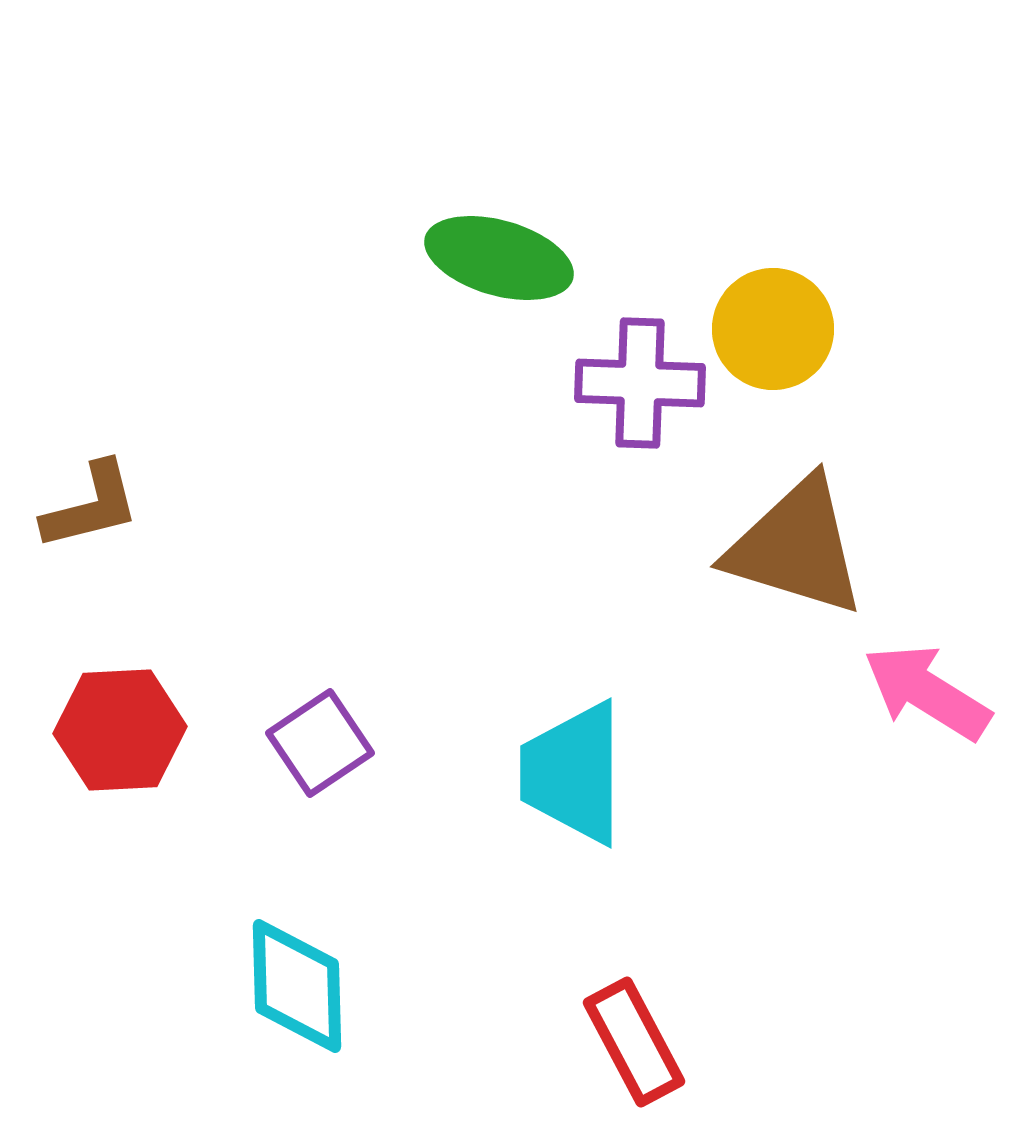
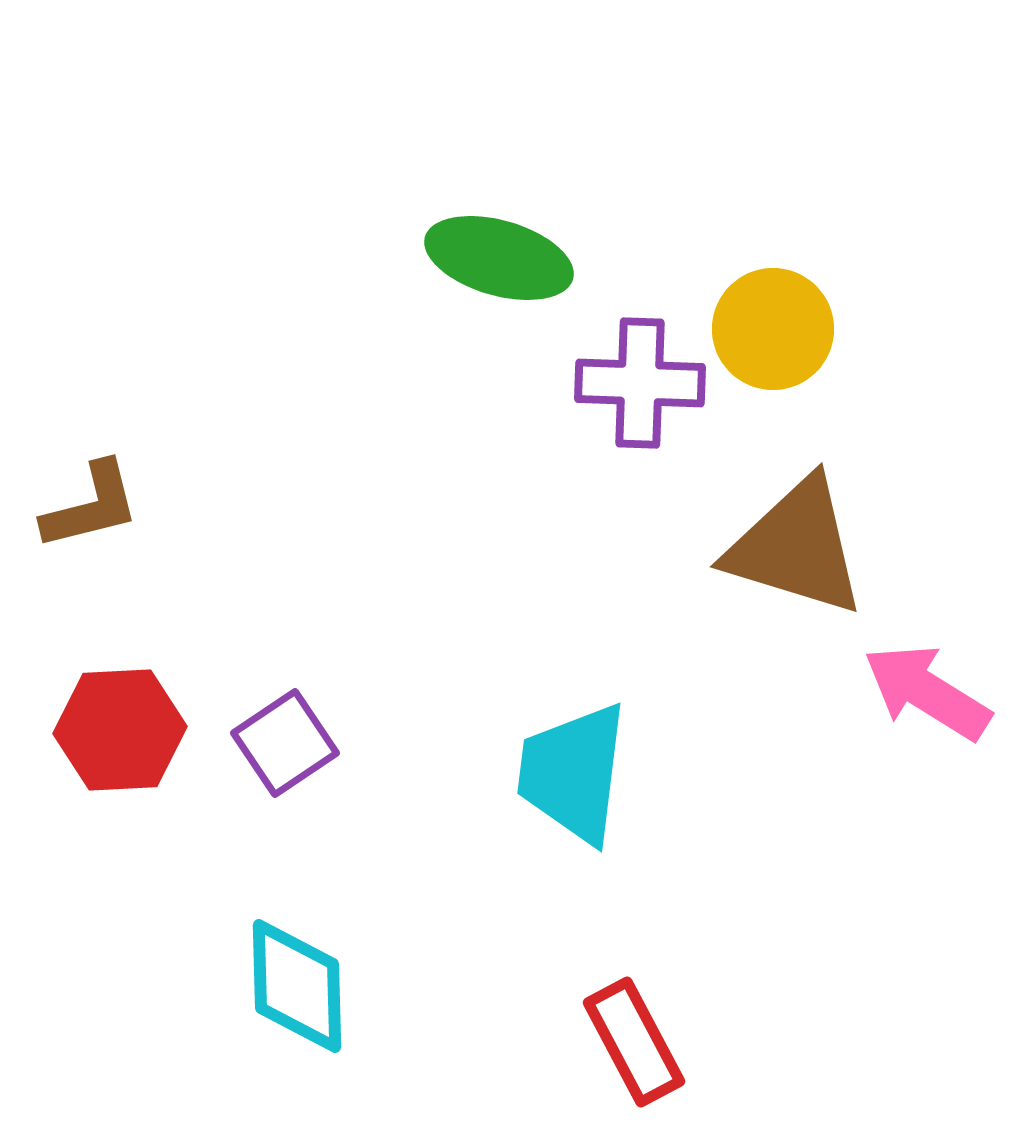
purple square: moved 35 px left
cyan trapezoid: rotated 7 degrees clockwise
